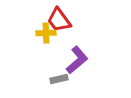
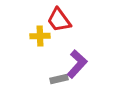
yellow cross: moved 6 px left, 3 px down
purple L-shape: moved 4 px down; rotated 8 degrees counterclockwise
